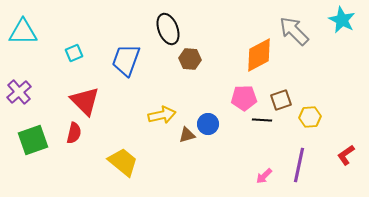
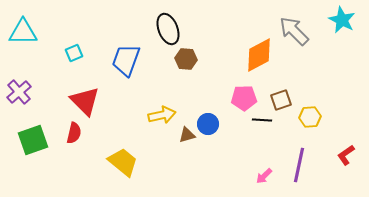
brown hexagon: moved 4 px left
